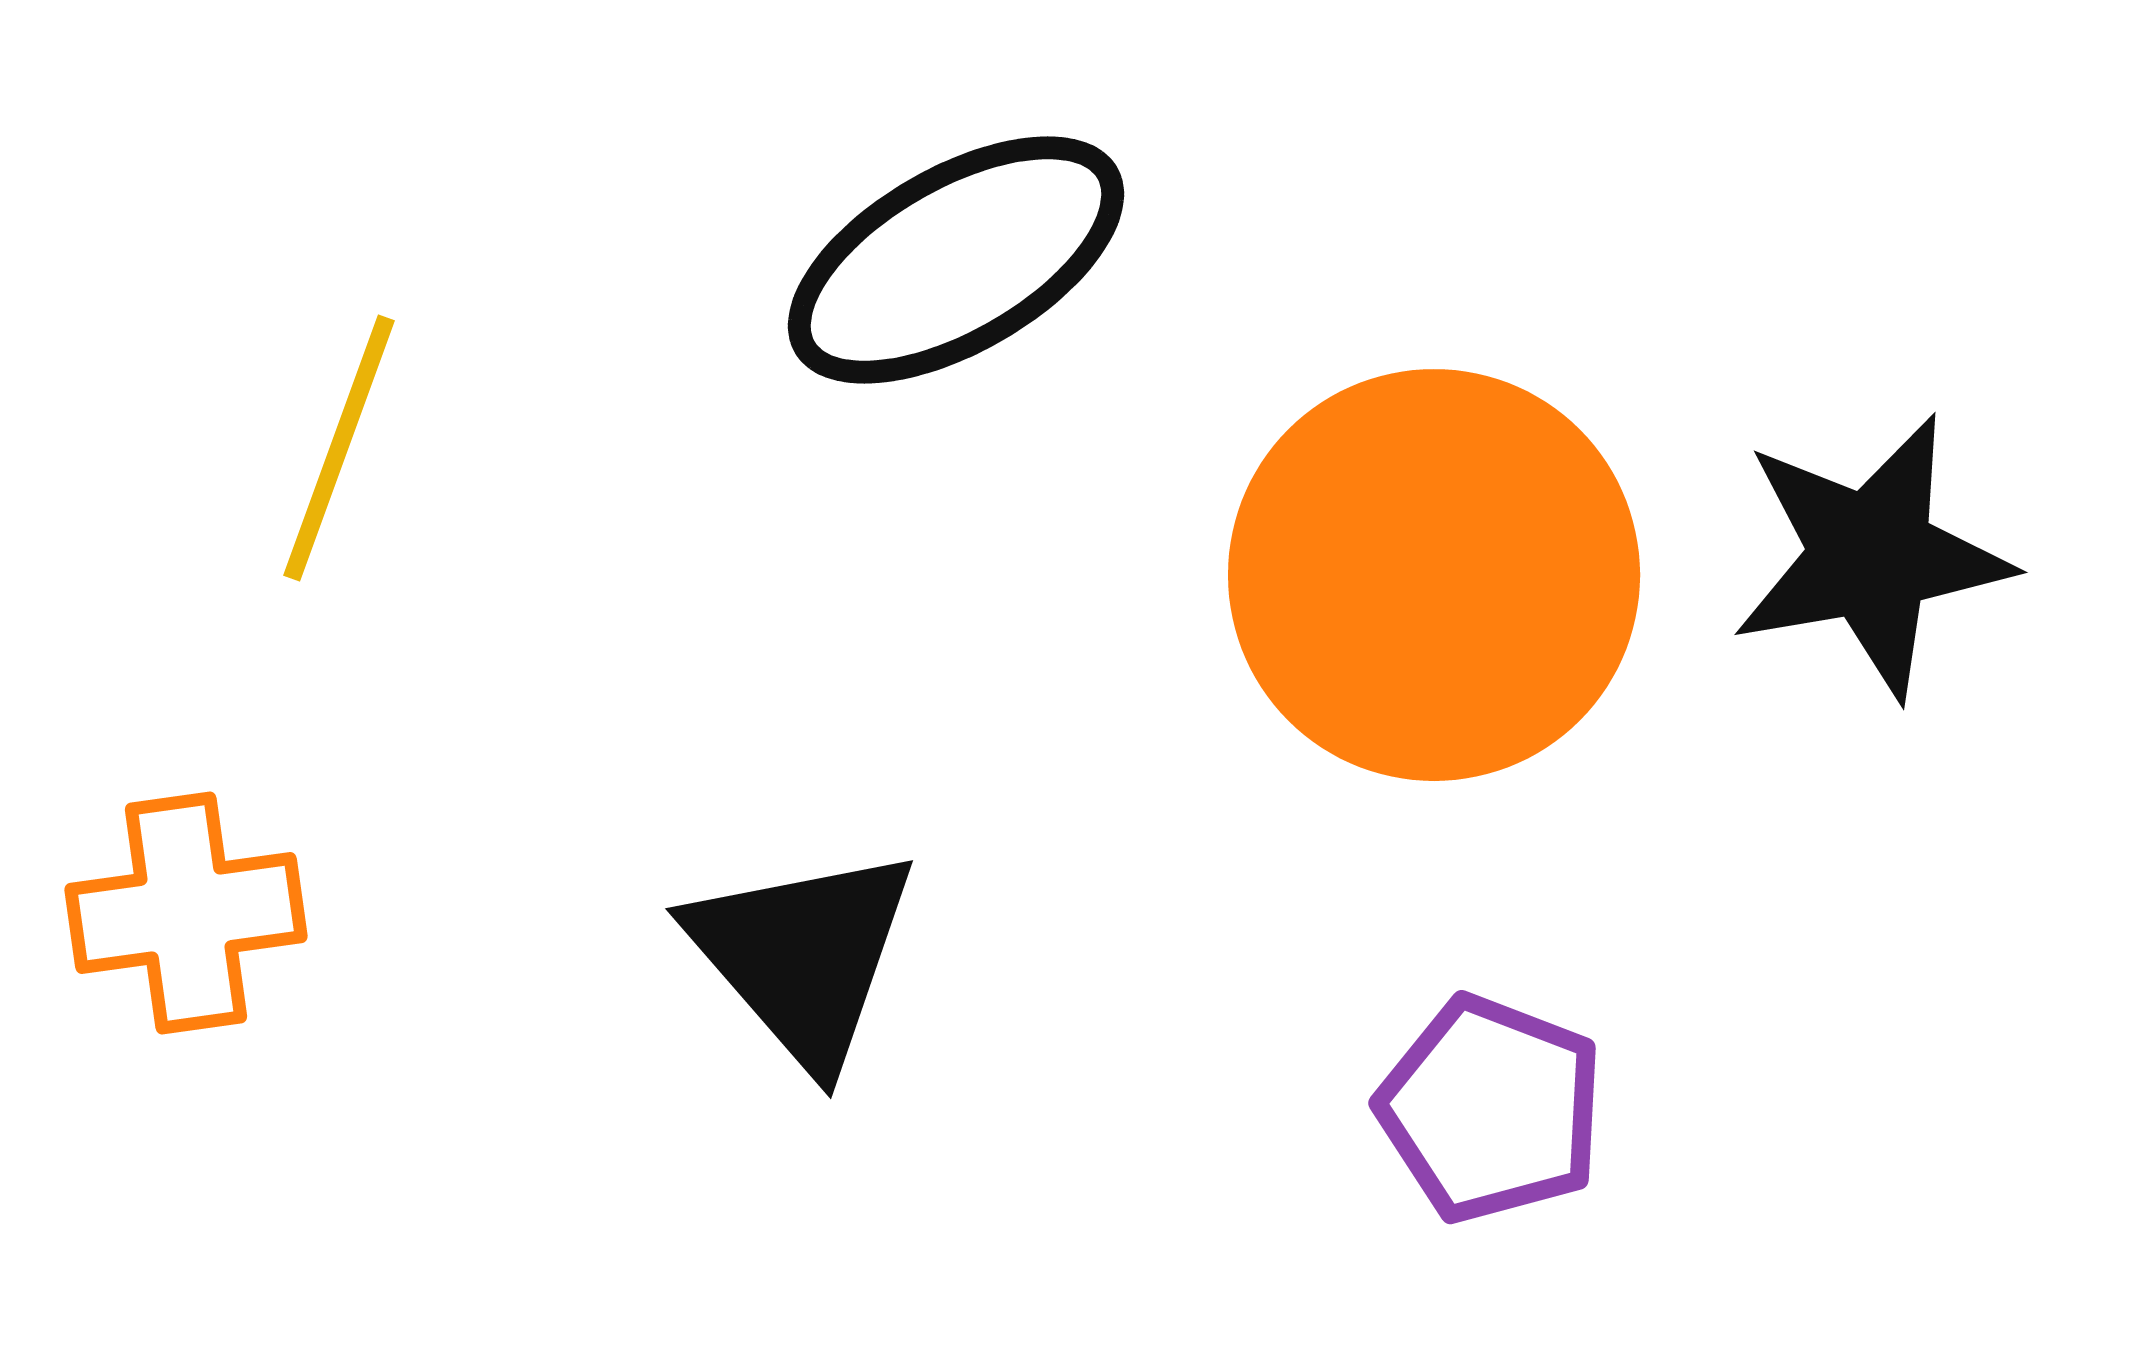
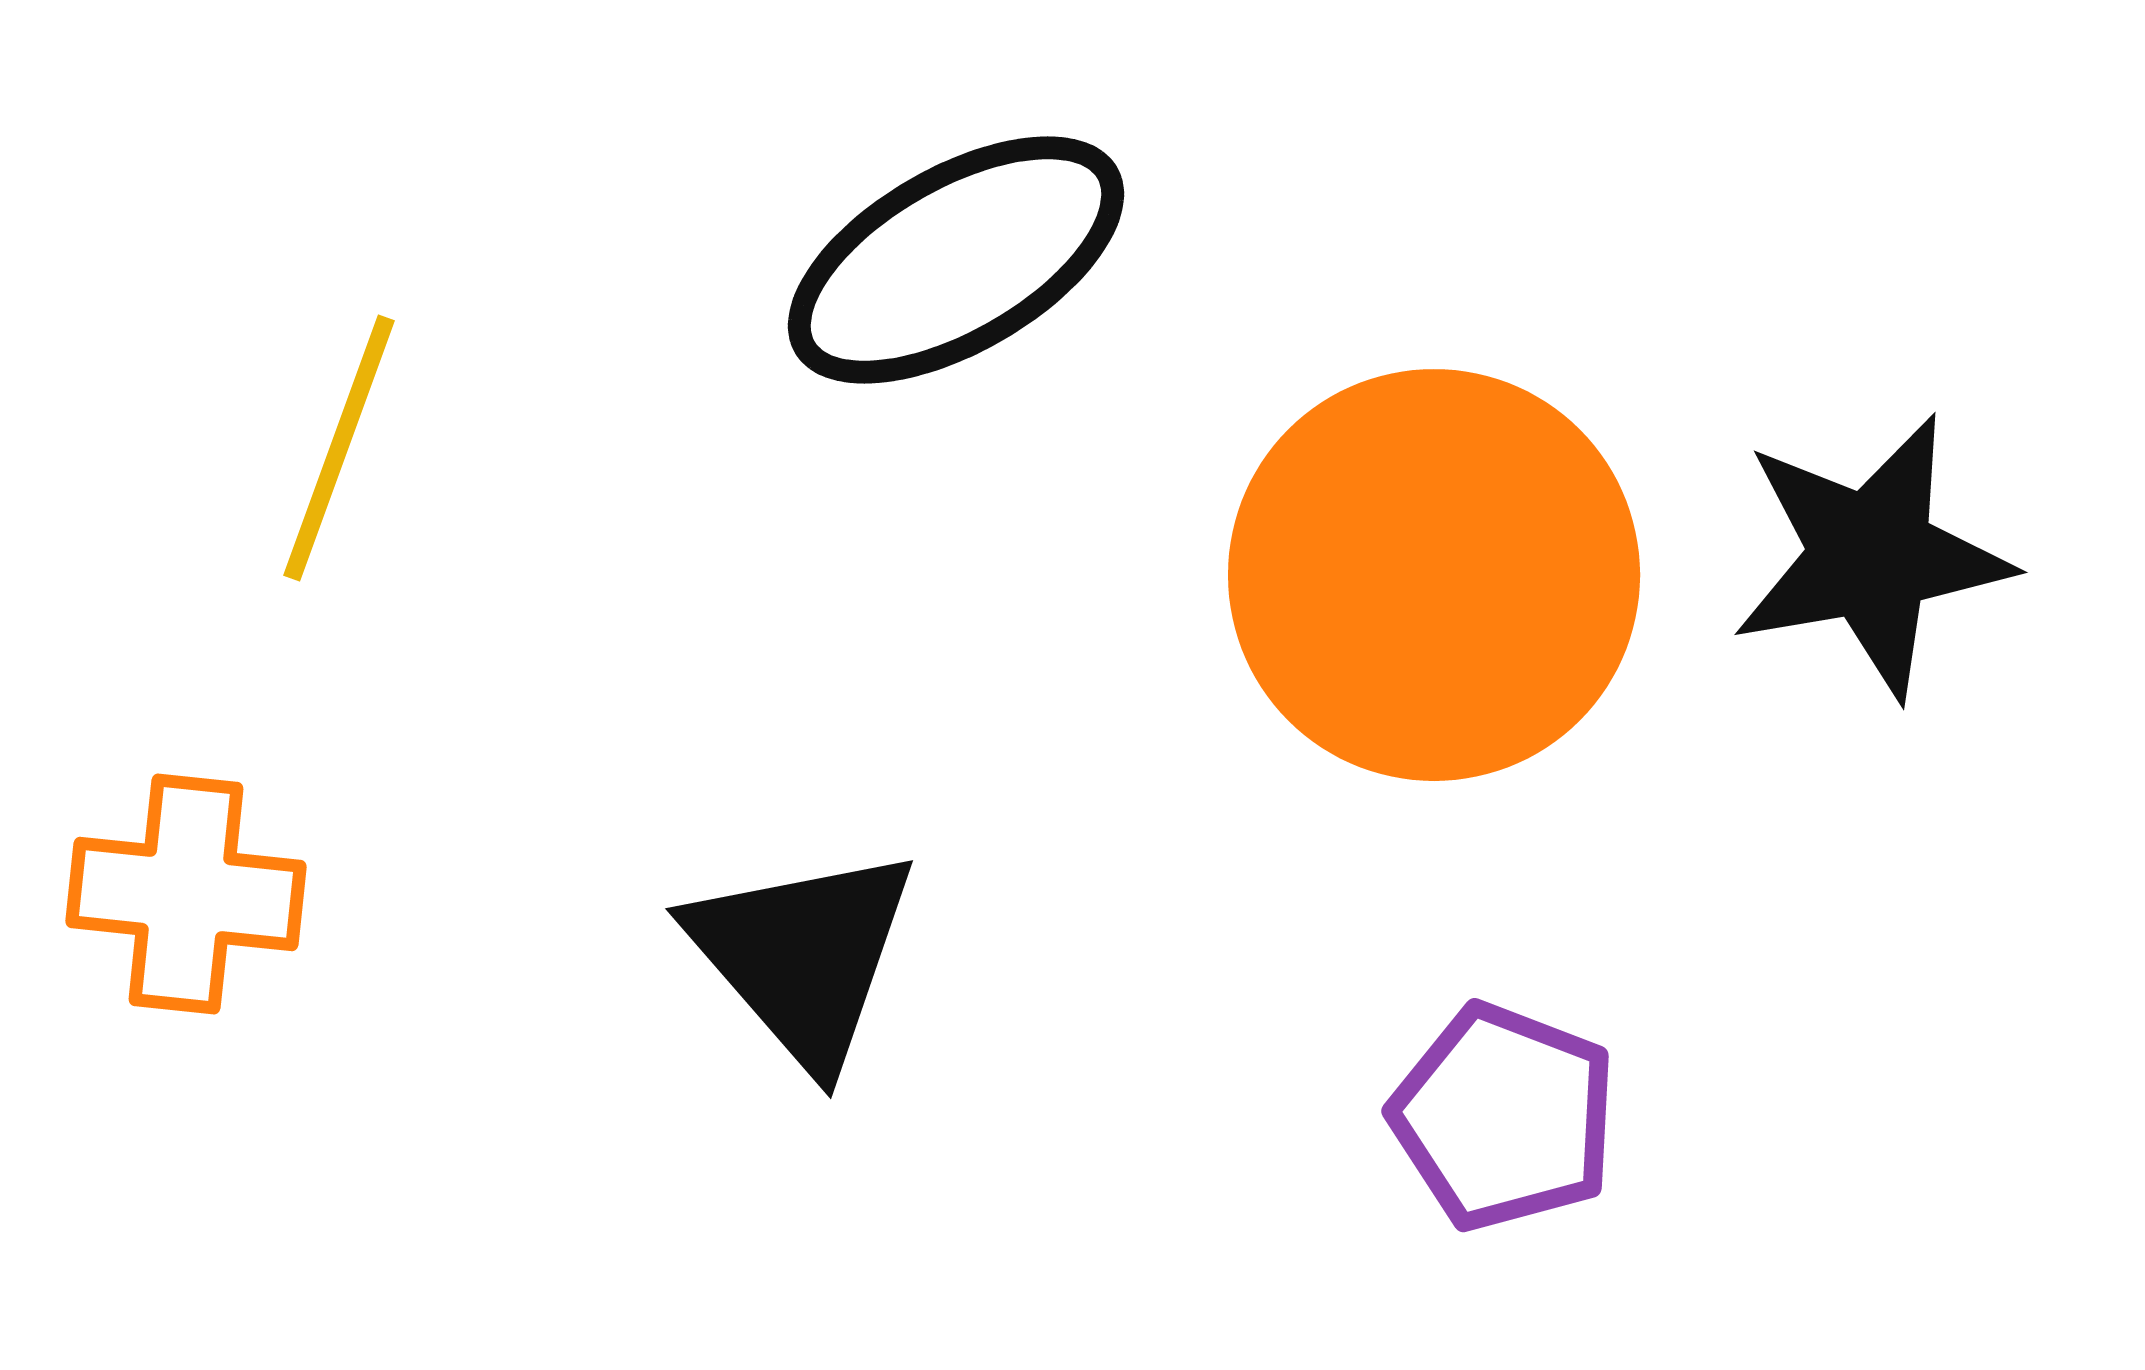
orange cross: moved 19 px up; rotated 14 degrees clockwise
purple pentagon: moved 13 px right, 8 px down
